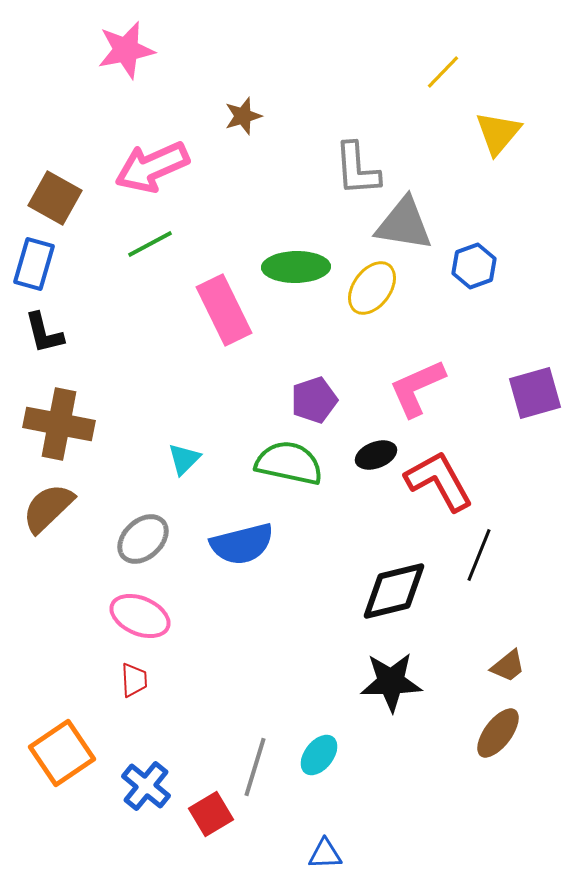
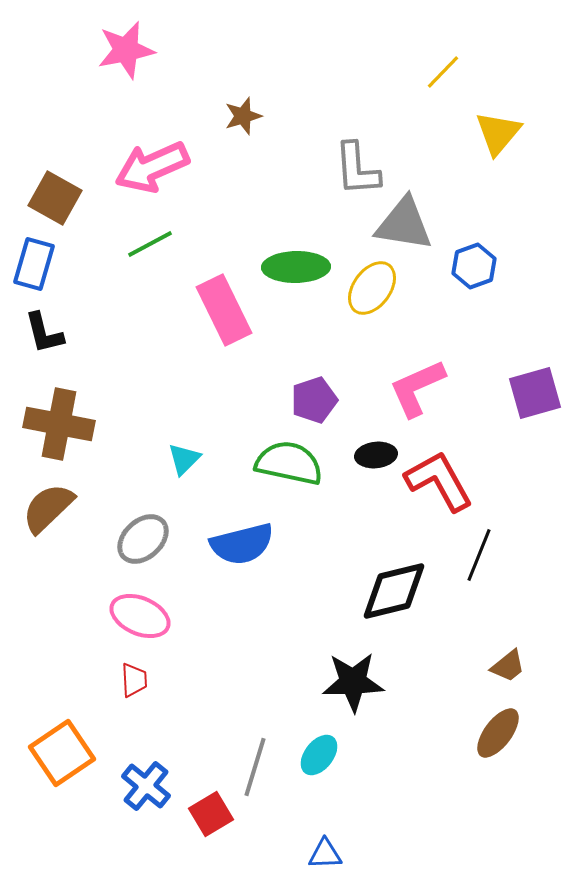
black ellipse: rotated 15 degrees clockwise
black star: moved 38 px left
